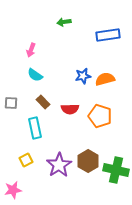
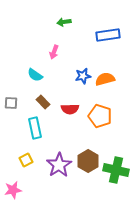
pink arrow: moved 23 px right, 2 px down
